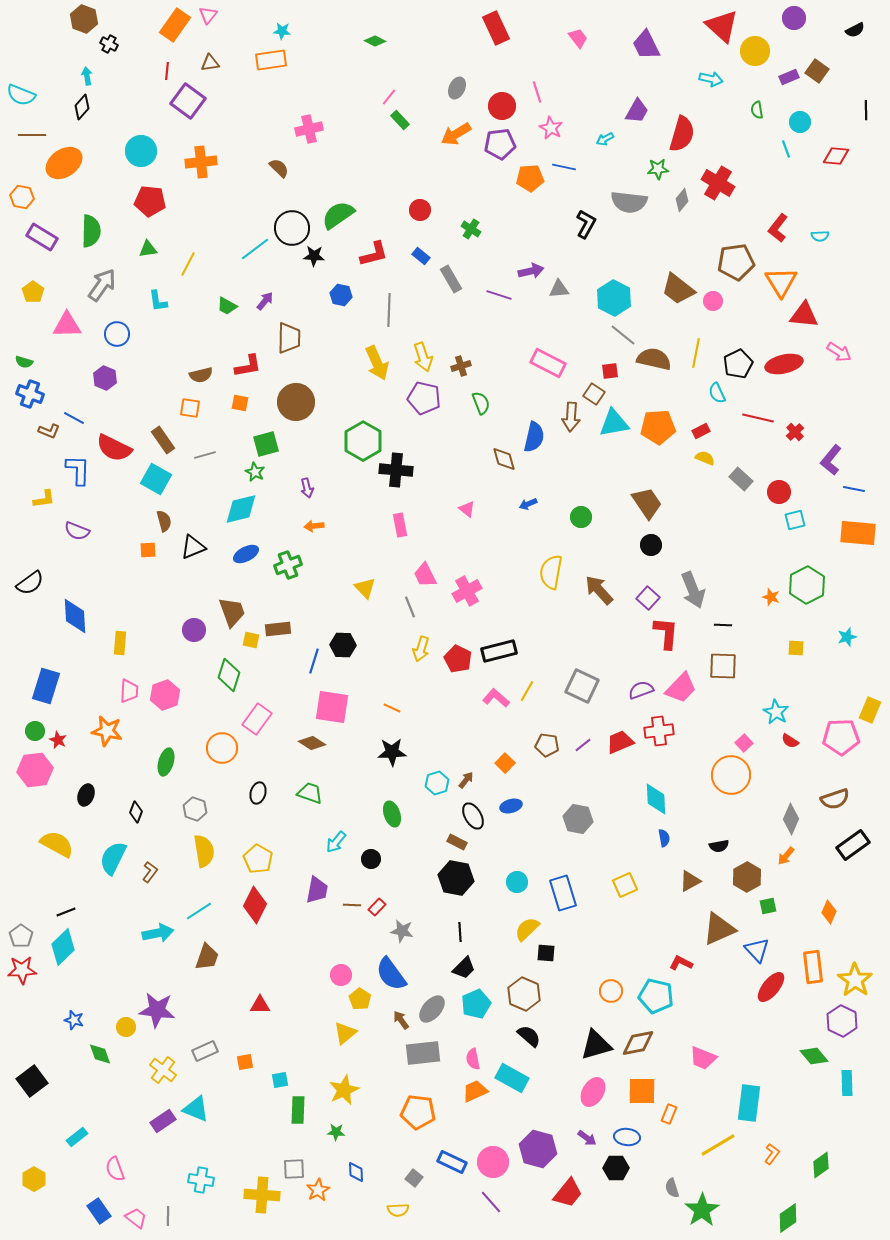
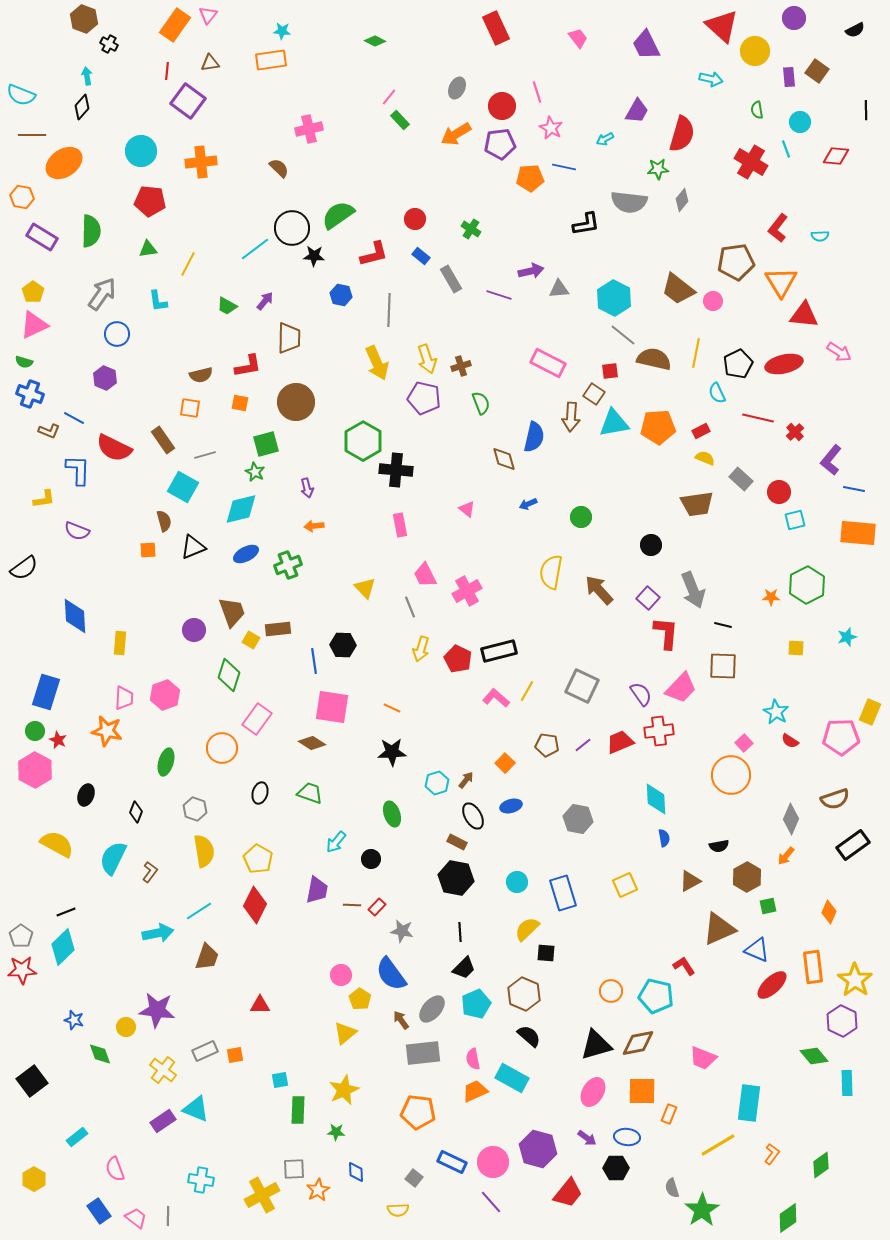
purple rectangle at (789, 77): rotated 72 degrees counterclockwise
red cross at (718, 183): moved 33 px right, 21 px up
red circle at (420, 210): moved 5 px left, 9 px down
black L-shape at (586, 224): rotated 52 degrees clockwise
gray arrow at (102, 285): moved 9 px down
pink triangle at (67, 325): moved 33 px left; rotated 24 degrees counterclockwise
yellow arrow at (423, 357): moved 4 px right, 2 px down
cyan square at (156, 479): moved 27 px right, 8 px down
brown trapezoid at (647, 503): moved 50 px right, 1 px down; rotated 116 degrees clockwise
black semicircle at (30, 583): moved 6 px left, 15 px up
orange star at (771, 597): rotated 18 degrees counterclockwise
black line at (723, 625): rotated 12 degrees clockwise
yellow square at (251, 640): rotated 18 degrees clockwise
blue line at (314, 661): rotated 25 degrees counterclockwise
blue rectangle at (46, 686): moved 6 px down
purple semicircle at (641, 690): moved 4 px down; rotated 75 degrees clockwise
pink trapezoid at (129, 691): moved 5 px left, 7 px down
yellow rectangle at (870, 710): moved 2 px down
pink hexagon at (35, 770): rotated 24 degrees counterclockwise
black ellipse at (258, 793): moved 2 px right
blue triangle at (757, 950): rotated 24 degrees counterclockwise
red L-shape at (681, 963): moved 3 px right, 3 px down; rotated 30 degrees clockwise
red ellipse at (771, 987): moved 1 px right, 2 px up; rotated 8 degrees clockwise
orange square at (245, 1062): moved 10 px left, 7 px up
yellow cross at (262, 1195): rotated 32 degrees counterclockwise
